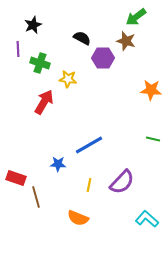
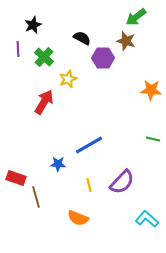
green cross: moved 4 px right, 6 px up; rotated 24 degrees clockwise
yellow star: rotated 30 degrees counterclockwise
yellow line: rotated 24 degrees counterclockwise
